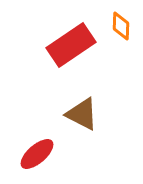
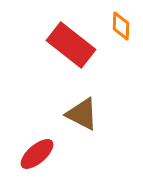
red rectangle: rotated 72 degrees clockwise
